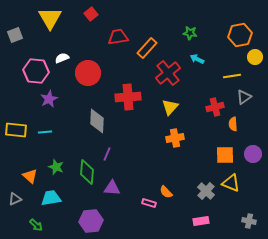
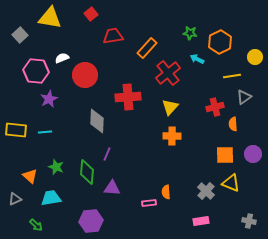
yellow triangle at (50, 18): rotated 50 degrees counterclockwise
gray square at (15, 35): moved 5 px right; rotated 21 degrees counterclockwise
orange hexagon at (240, 35): moved 20 px left, 7 px down; rotated 15 degrees counterclockwise
red trapezoid at (118, 37): moved 5 px left, 1 px up
red circle at (88, 73): moved 3 px left, 2 px down
orange cross at (175, 138): moved 3 px left, 2 px up; rotated 12 degrees clockwise
orange semicircle at (166, 192): rotated 40 degrees clockwise
pink rectangle at (149, 203): rotated 24 degrees counterclockwise
